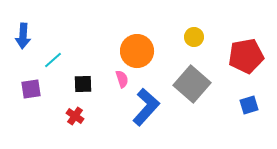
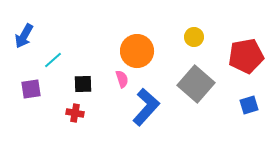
blue arrow: moved 1 px right; rotated 25 degrees clockwise
gray square: moved 4 px right
red cross: moved 3 px up; rotated 24 degrees counterclockwise
